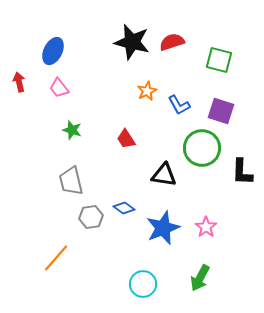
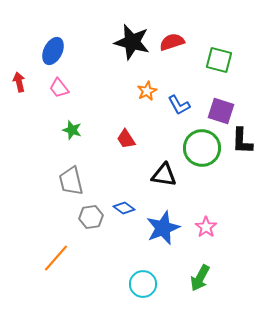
black L-shape: moved 31 px up
